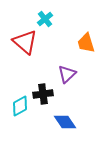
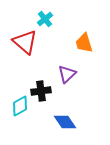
orange trapezoid: moved 2 px left
black cross: moved 2 px left, 3 px up
